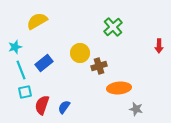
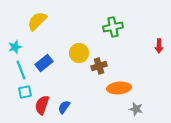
yellow semicircle: rotated 15 degrees counterclockwise
green cross: rotated 30 degrees clockwise
yellow circle: moved 1 px left
